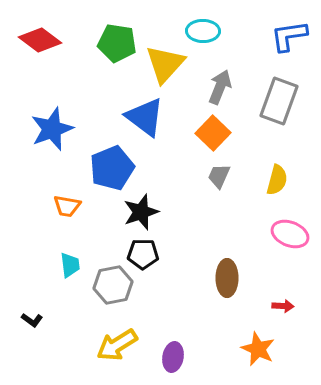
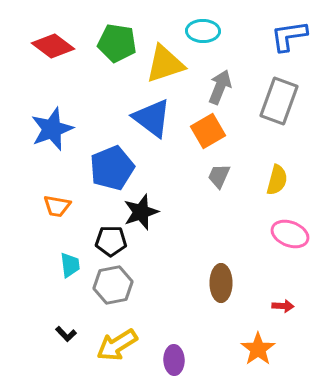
red diamond: moved 13 px right, 6 px down
yellow triangle: rotated 30 degrees clockwise
blue triangle: moved 7 px right, 1 px down
orange square: moved 5 px left, 2 px up; rotated 16 degrees clockwise
orange trapezoid: moved 10 px left
black pentagon: moved 32 px left, 13 px up
brown ellipse: moved 6 px left, 5 px down
black L-shape: moved 34 px right, 14 px down; rotated 10 degrees clockwise
orange star: rotated 12 degrees clockwise
purple ellipse: moved 1 px right, 3 px down; rotated 12 degrees counterclockwise
